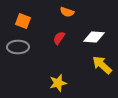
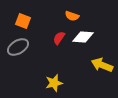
orange semicircle: moved 5 px right, 4 px down
white diamond: moved 11 px left
gray ellipse: rotated 30 degrees counterclockwise
yellow arrow: rotated 20 degrees counterclockwise
yellow star: moved 4 px left
